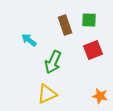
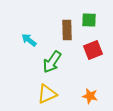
brown rectangle: moved 2 px right, 5 px down; rotated 18 degrees clockwise
green arrow: moved 1 px left; rotated 10 degrees clockwise
orange star: moved 10 px left
